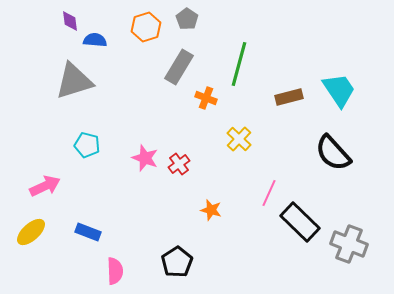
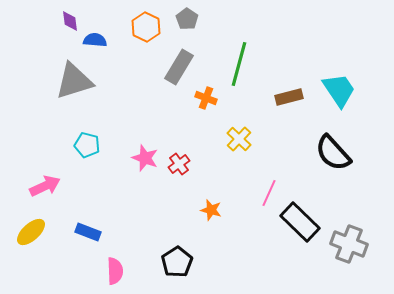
orange hexagon: rotated 16 degrees counterclockwise
